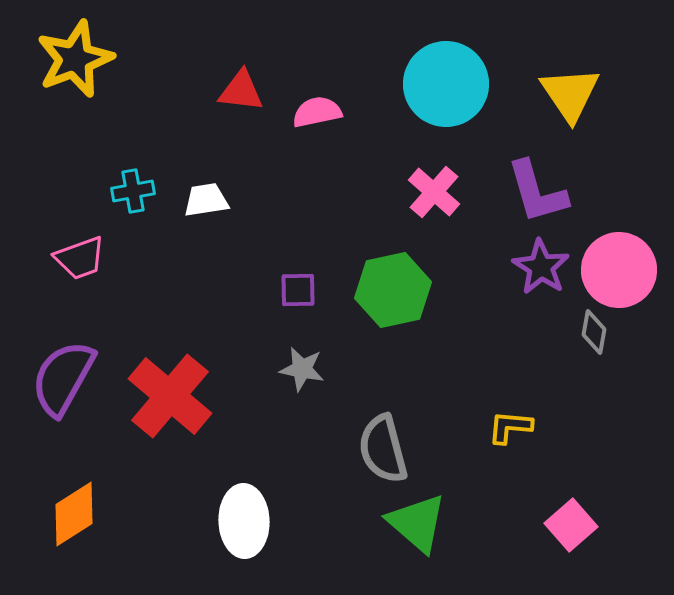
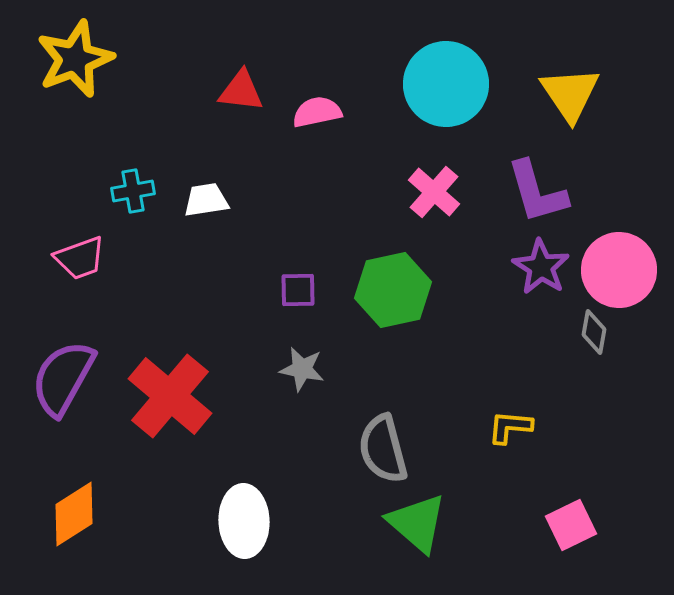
pink square: rotated 15 degrees clockwise
